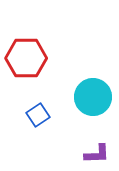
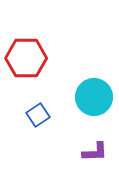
cyan circle: moved 1 px right
purple L-shape: moved 2 px left, 2 px up
